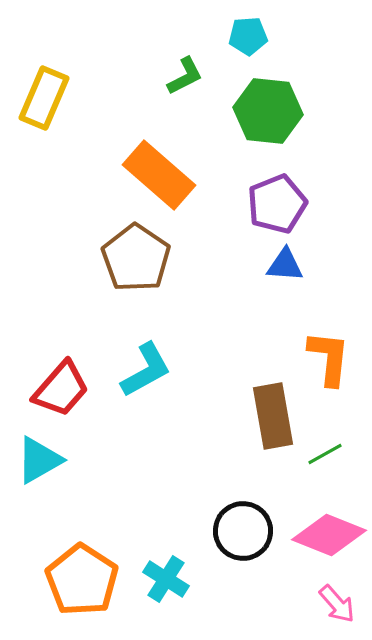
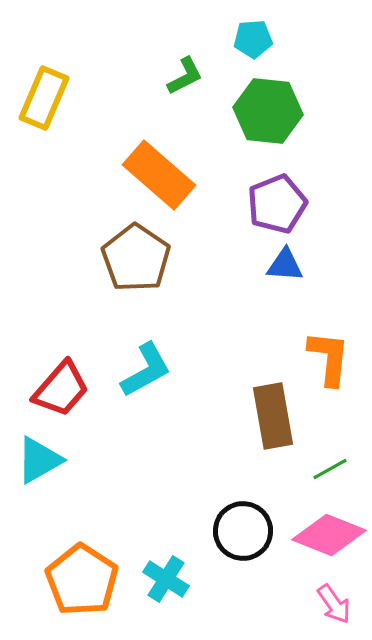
cyan pentagon: moved 5 px right, 3 px down
green line: moved 5 px right, 15 px down
pink arrow: moved 3 px left; rotated 6 degrees clockwise
